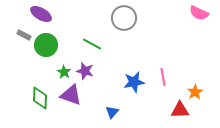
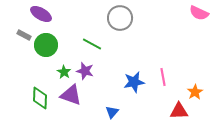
gray circle: moved 4 px left
red triangle: moved 1 px left, 1 px down
